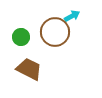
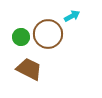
brown circle: moved 7 px left, 2 px down
